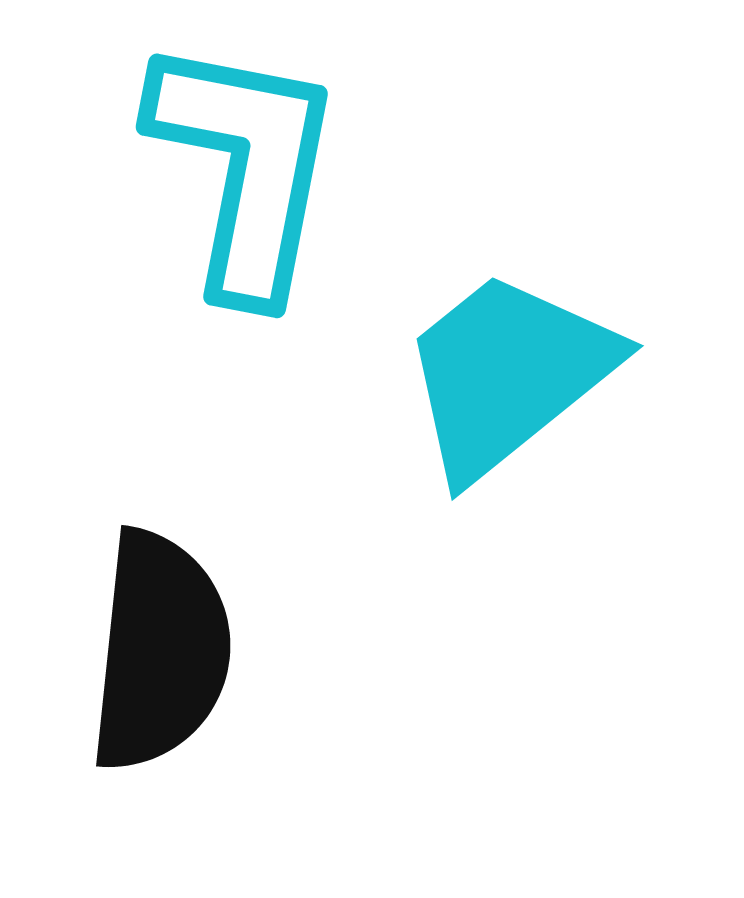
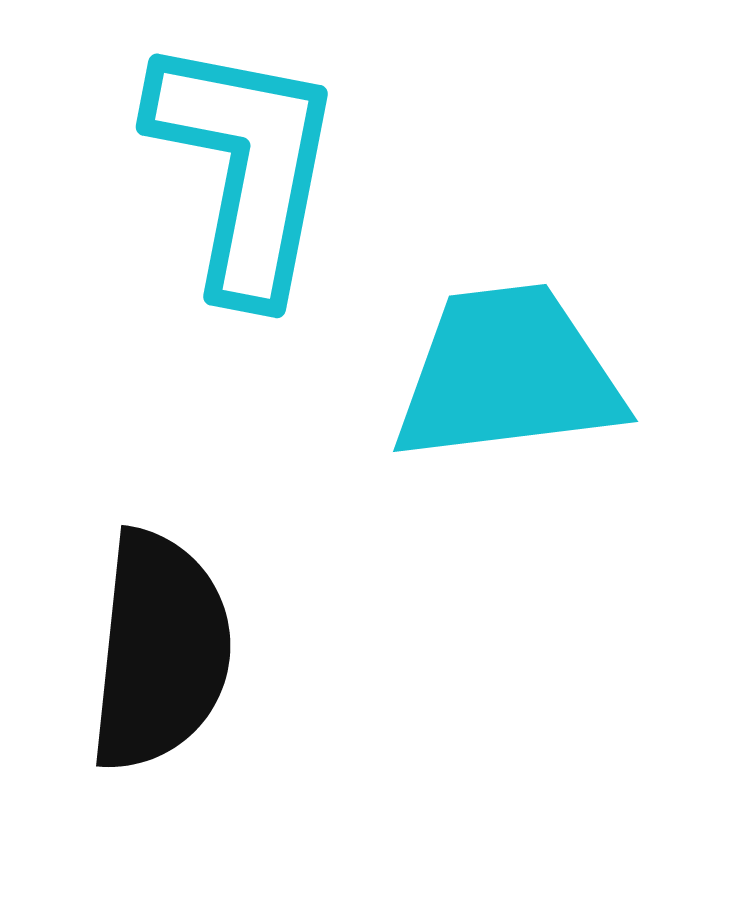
cyan trapezoid: rotated 32 degrees clockwise
